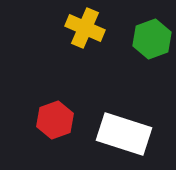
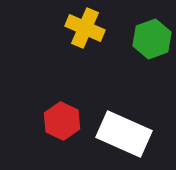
red hexagon: moved 7 px right, 1 px down; rotated 15 degrees counterclockwise
white rectangle: rotated 6 degrees clockwise
